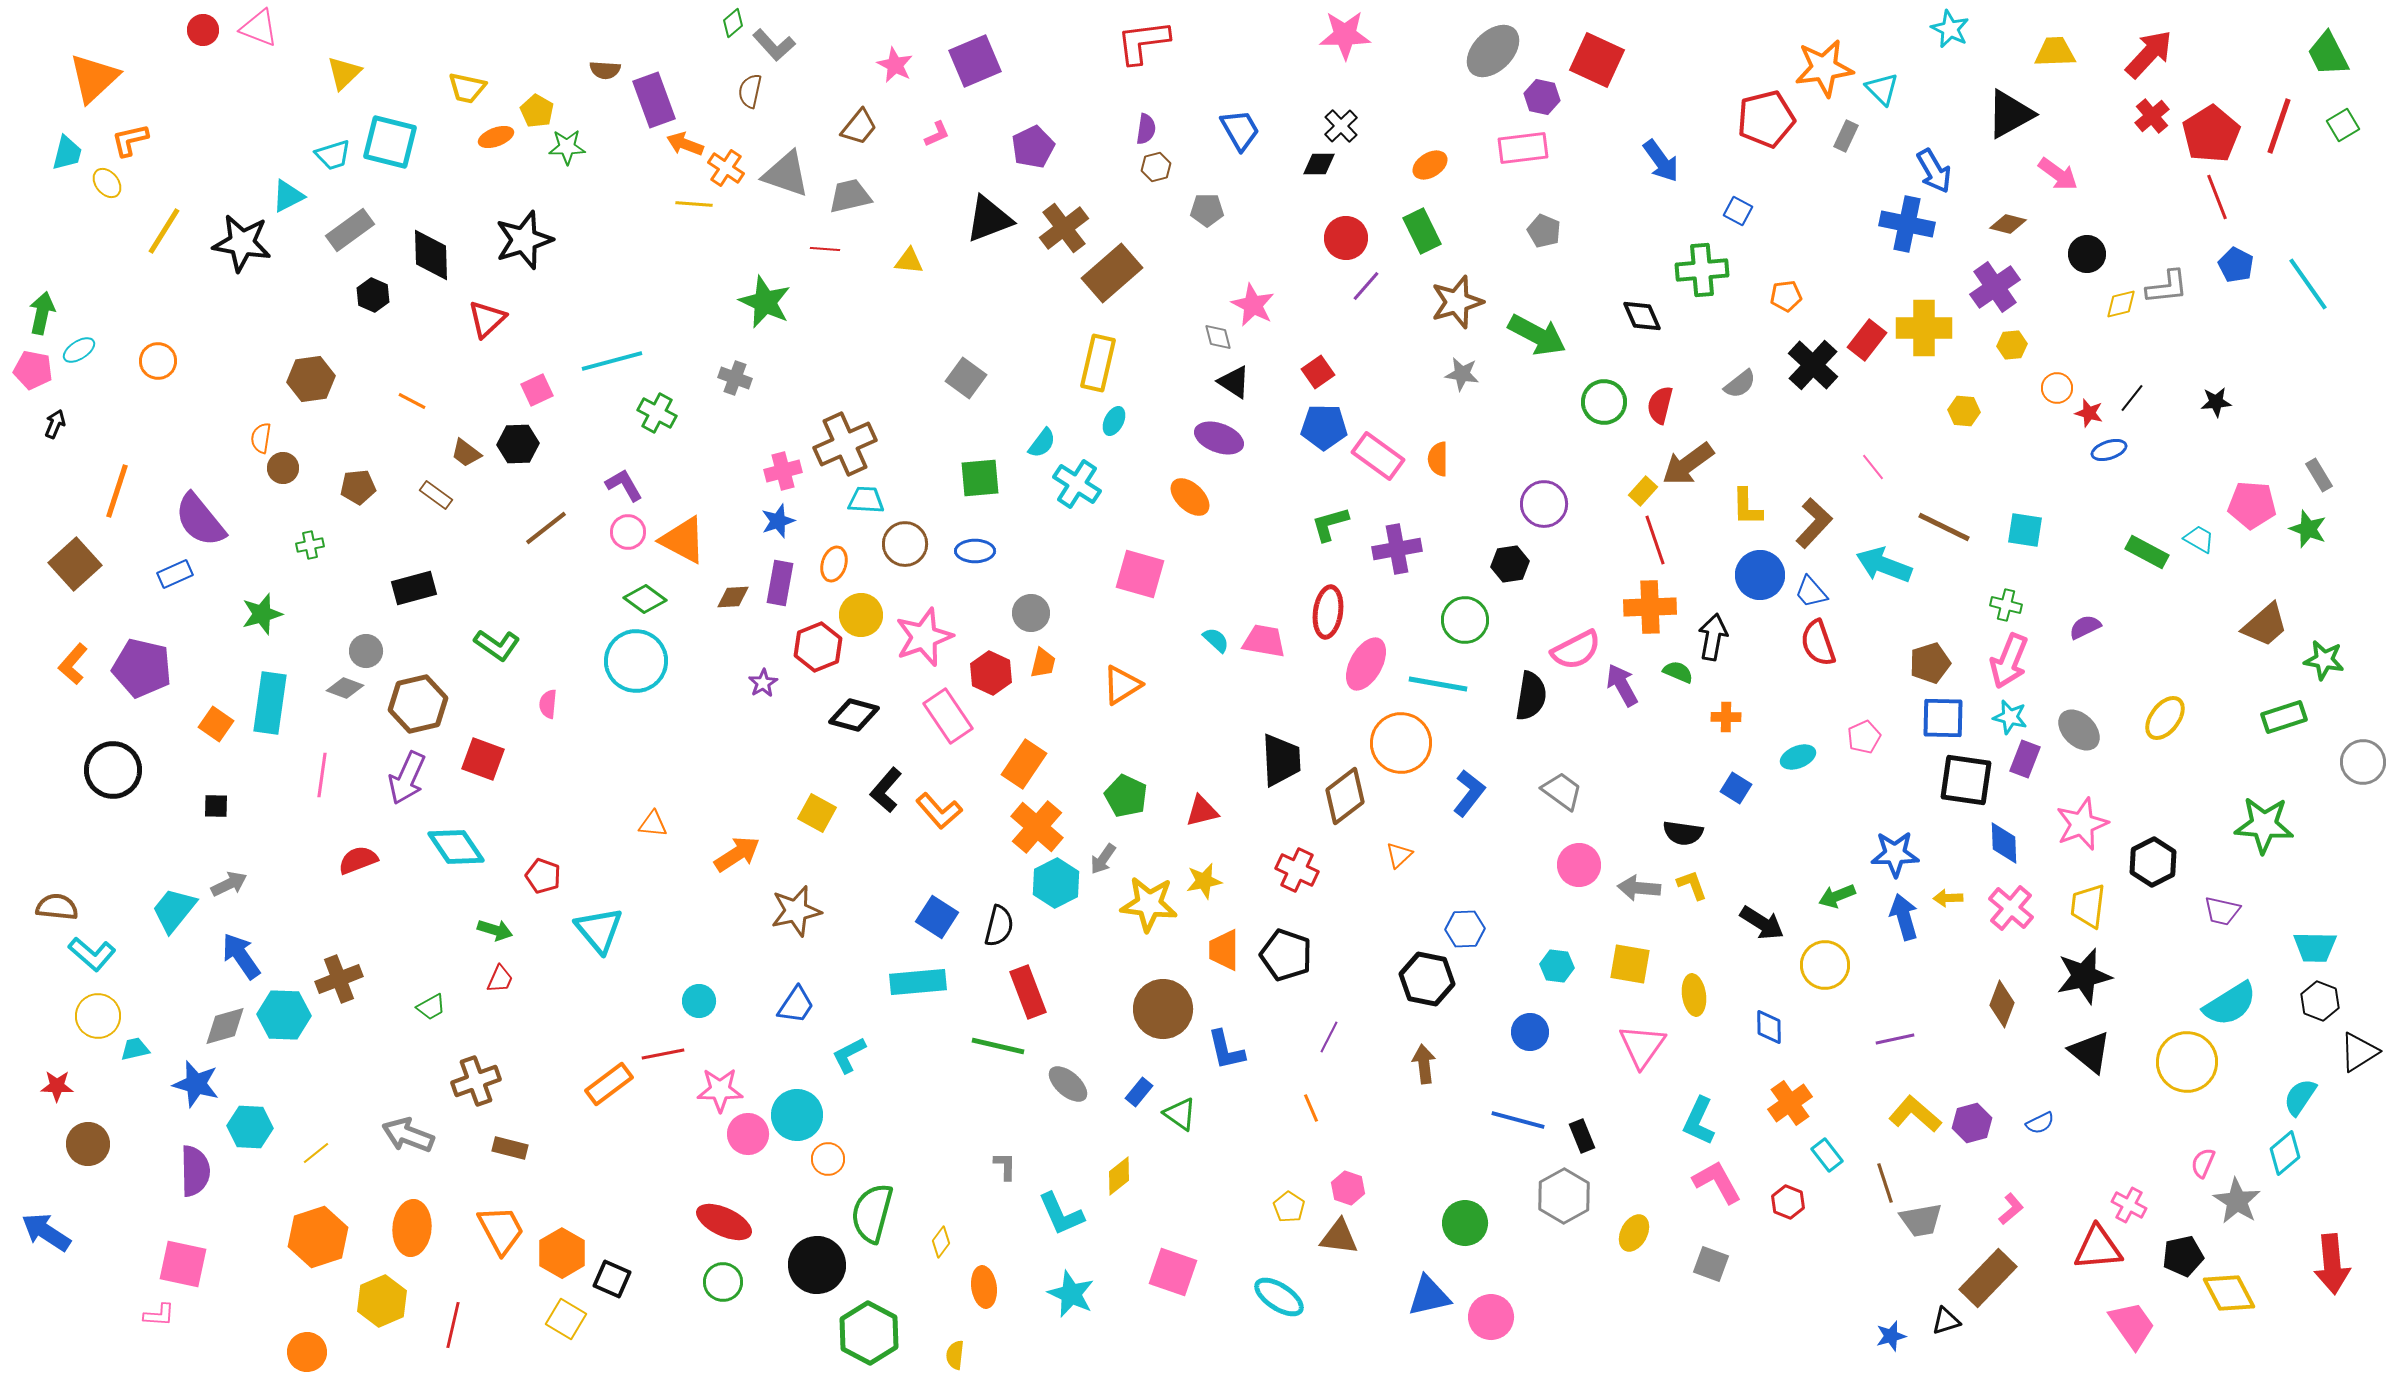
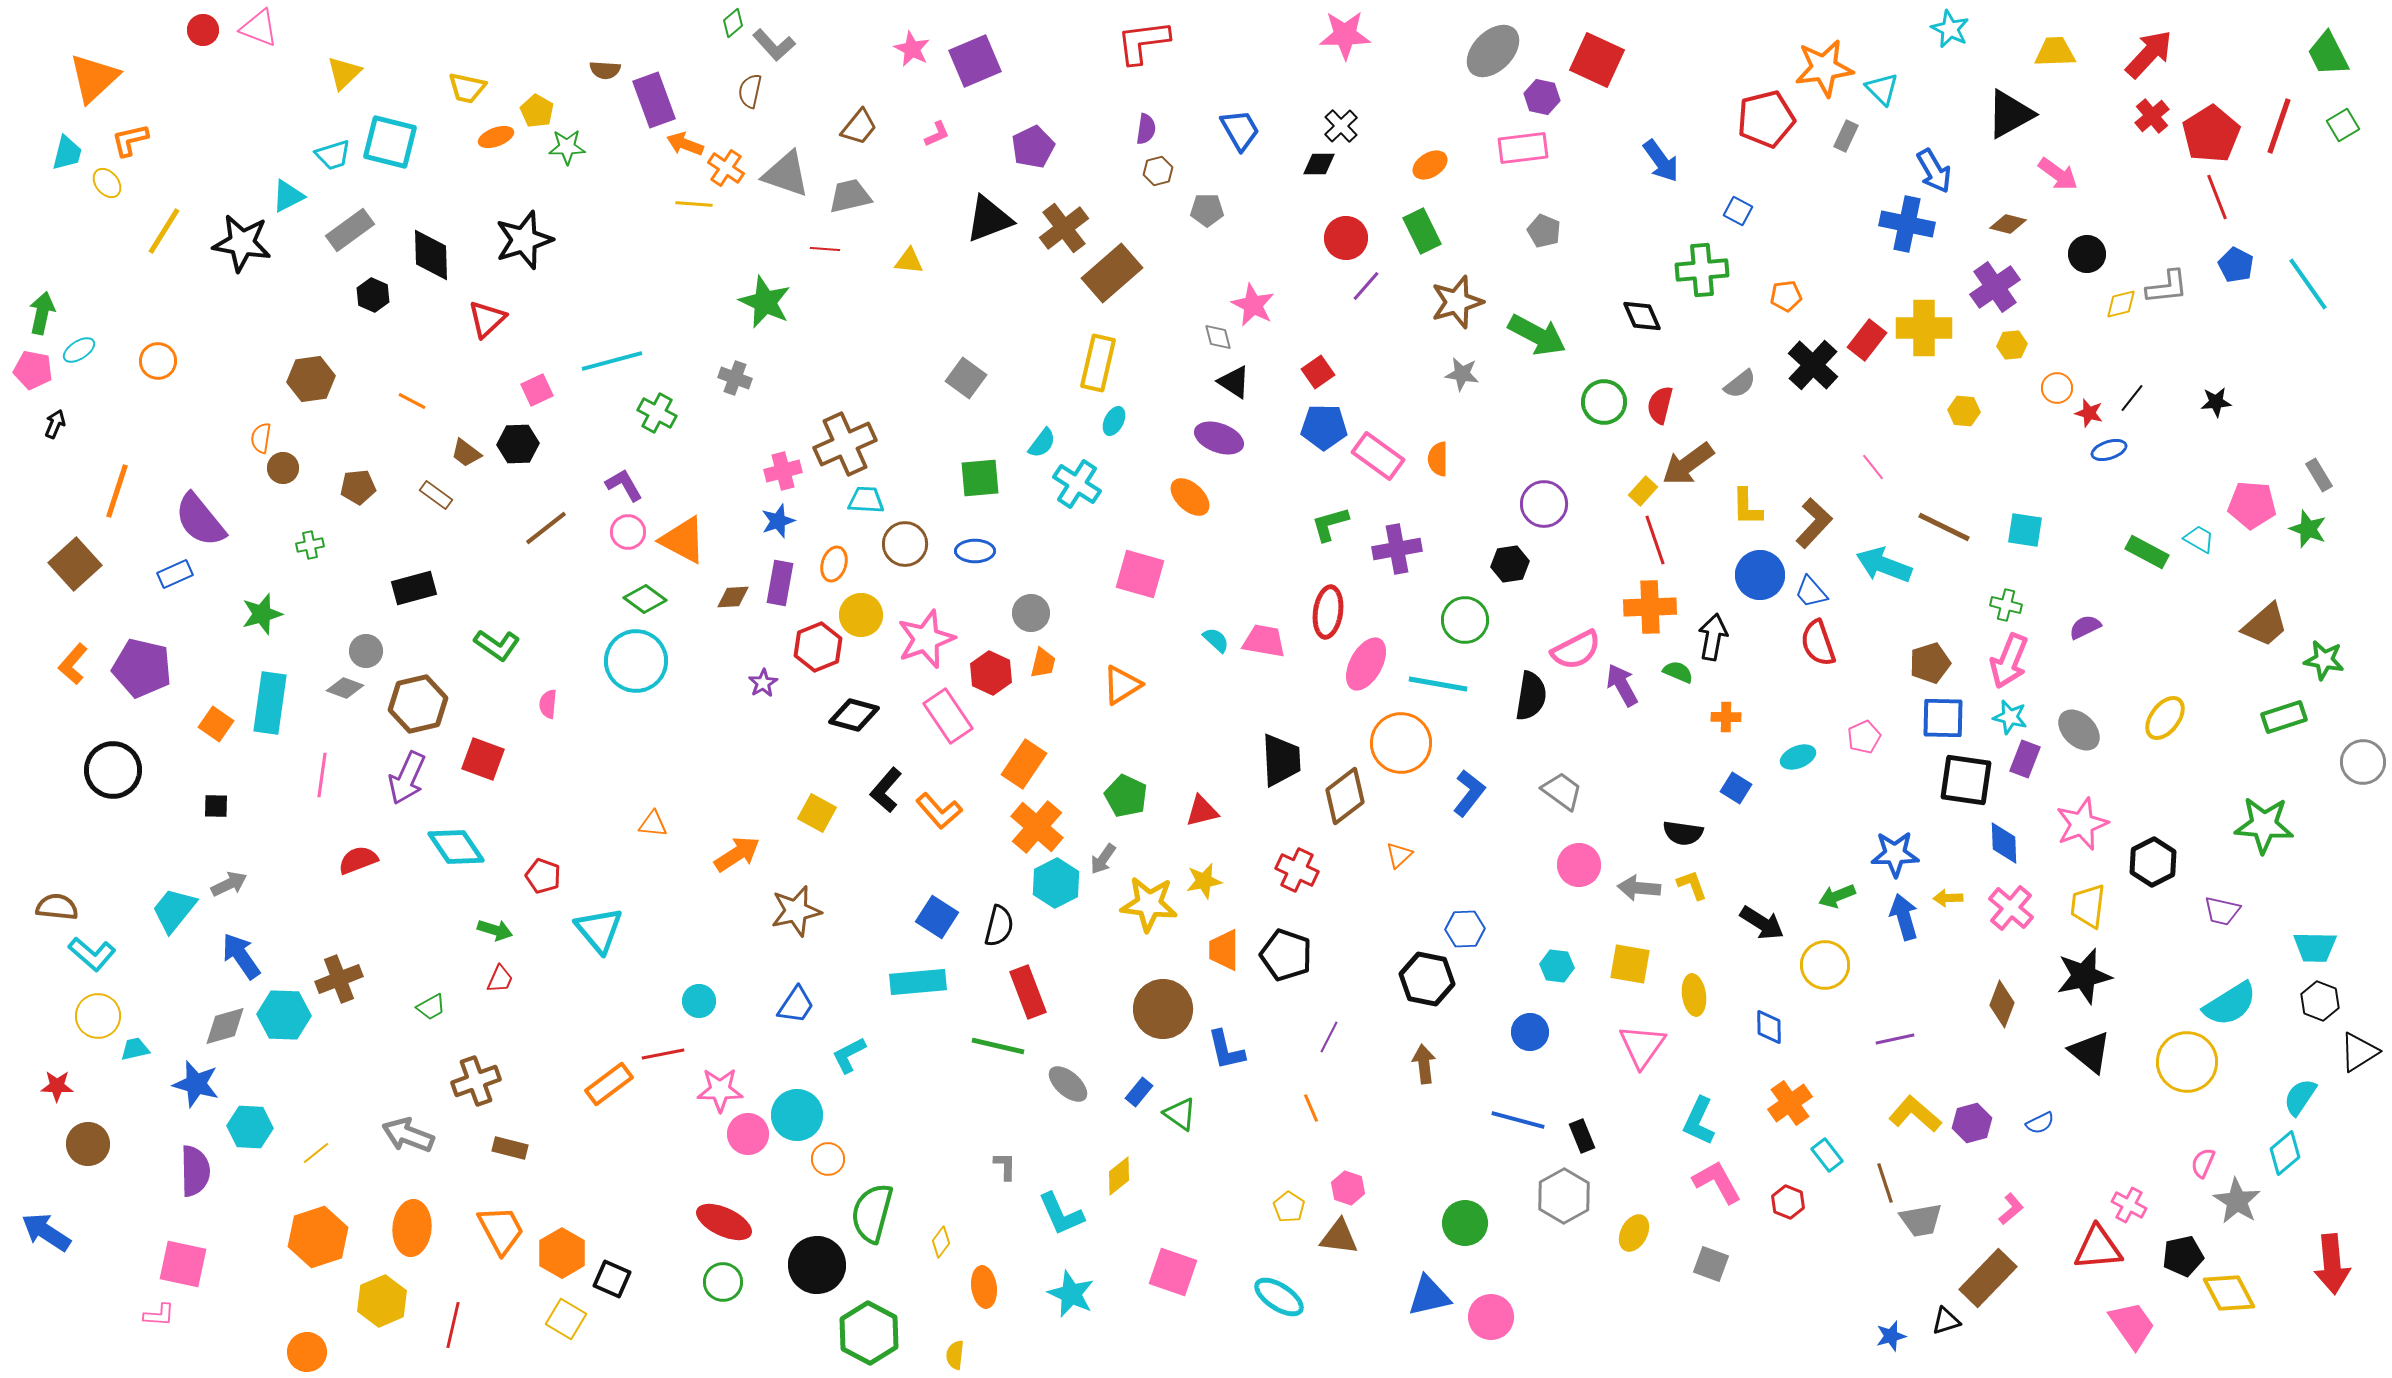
pink star at (895, 65): moved 17 px right, 16 px up
brown hexagon at (1156, 167): moved 2 px right, 4 px down
pink star at (924, 637): moved 2 px right, 2 px down
